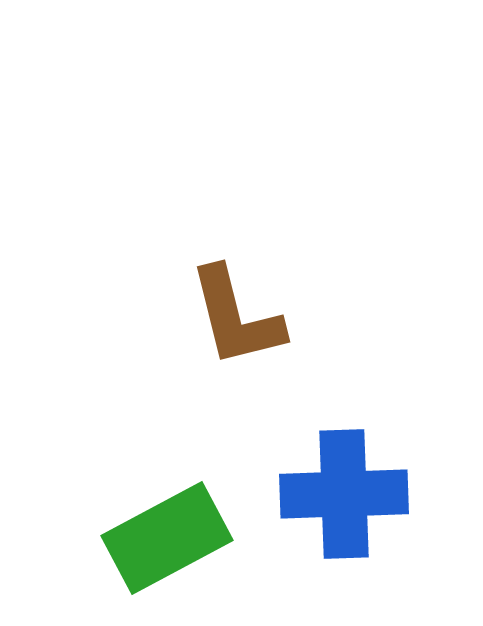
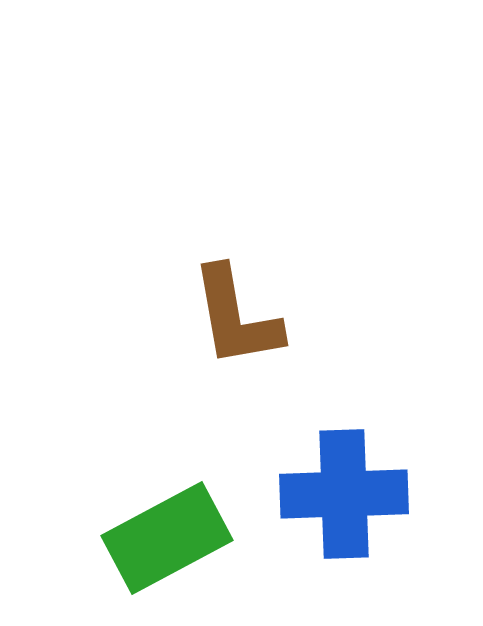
brown L-shape: rotated 4 degrees clockwise
